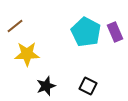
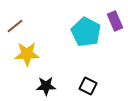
purple rectangle: moved 11 px up
black star: rotated 18 degrees clockwise
